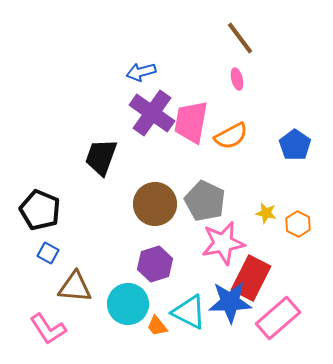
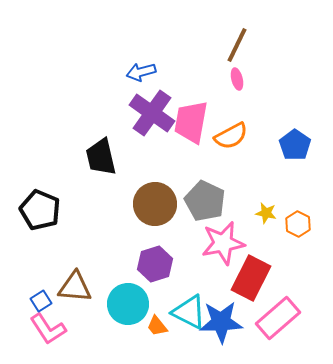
brown line: moved 3 px left, 7 px down; rotated 63 degrees clockwise
black trapezoid: rotated 33 degrees counterclockwise
blue square: moved 7 px left, 48 px down; rotated 30 degrees clockwise
blue star: moved 9 px left, 20 px down
